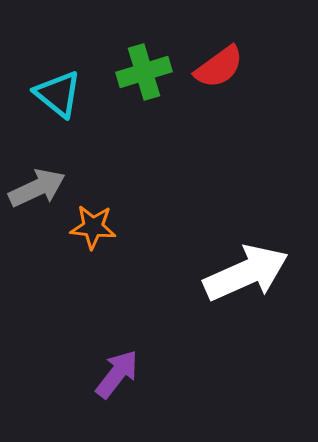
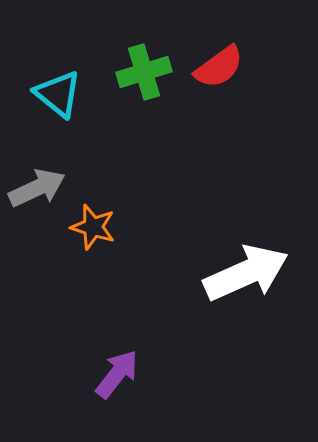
orange star: rotated 12 degrees clockwise
